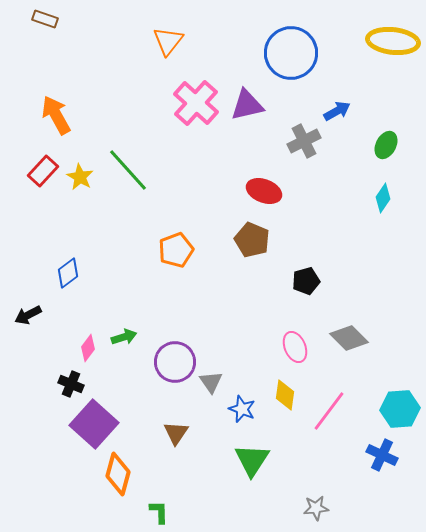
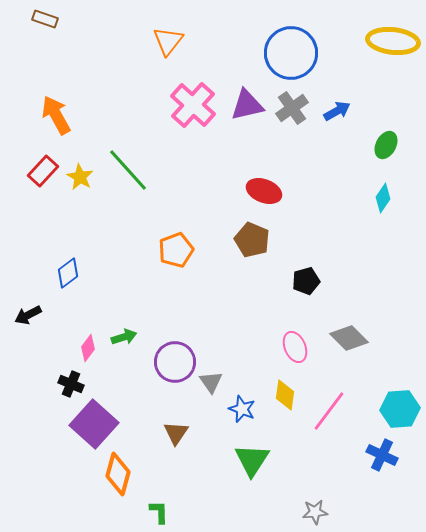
pink cross: moved 3 px left, 2 px down
gray cross: moved 12 px left, 33 px up; rotated 8 degrees counterclockwise
gray star: moved 1 px left, 4 px down
